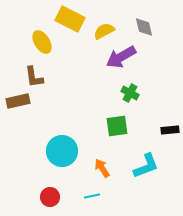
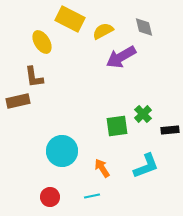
yellow semicircle: moved 1 px left
green cross: moved 13 px right, 21 px down; rotated 18 degrees clockwise
